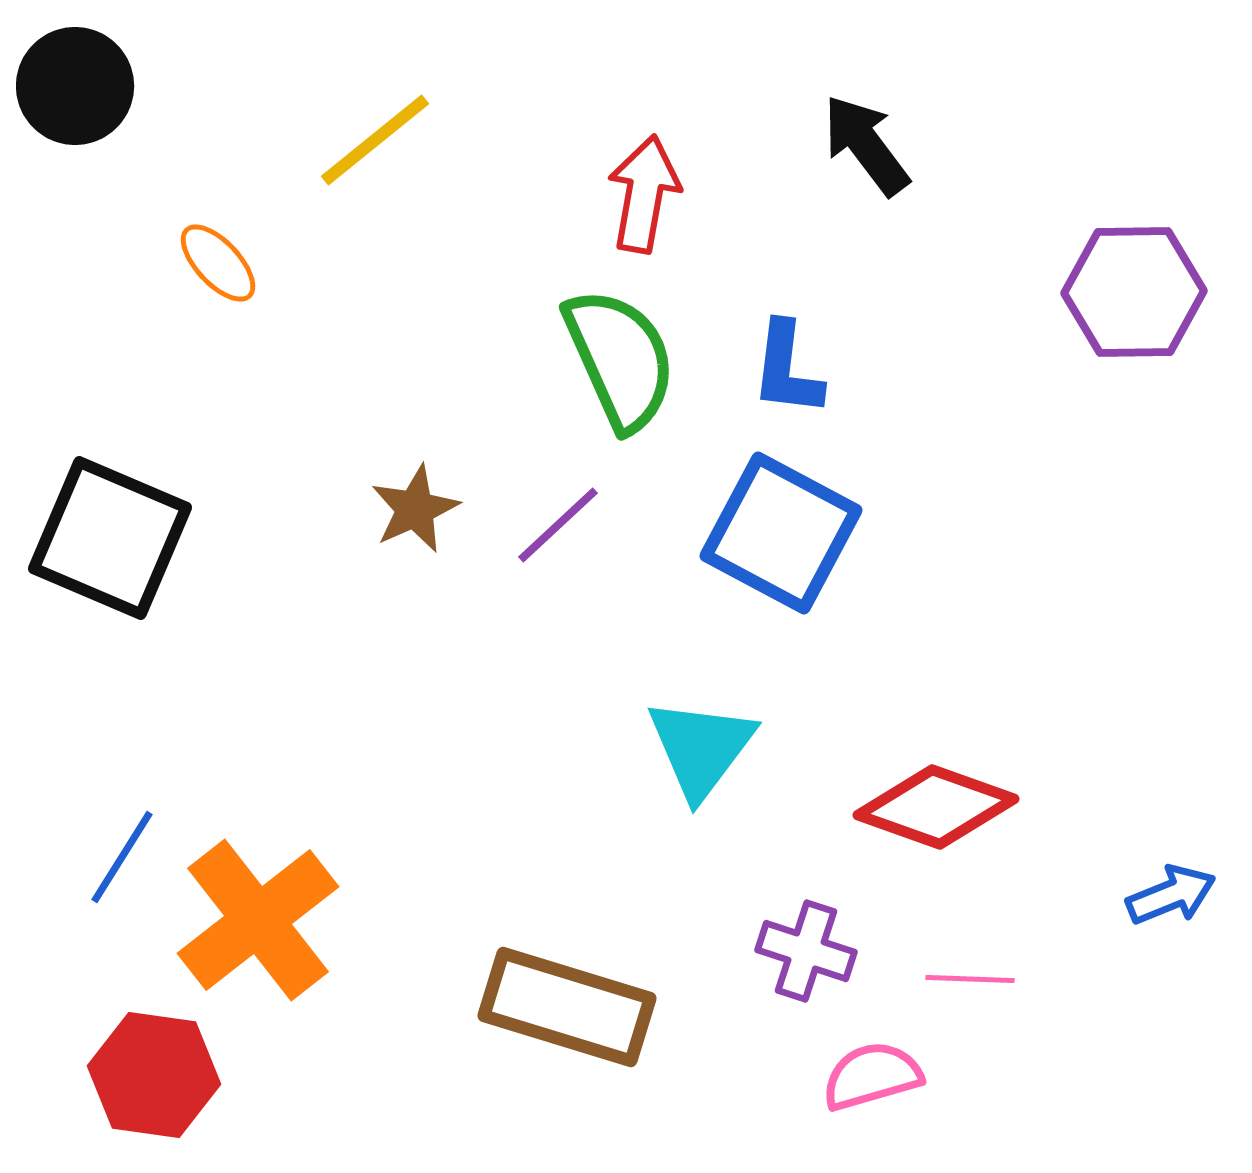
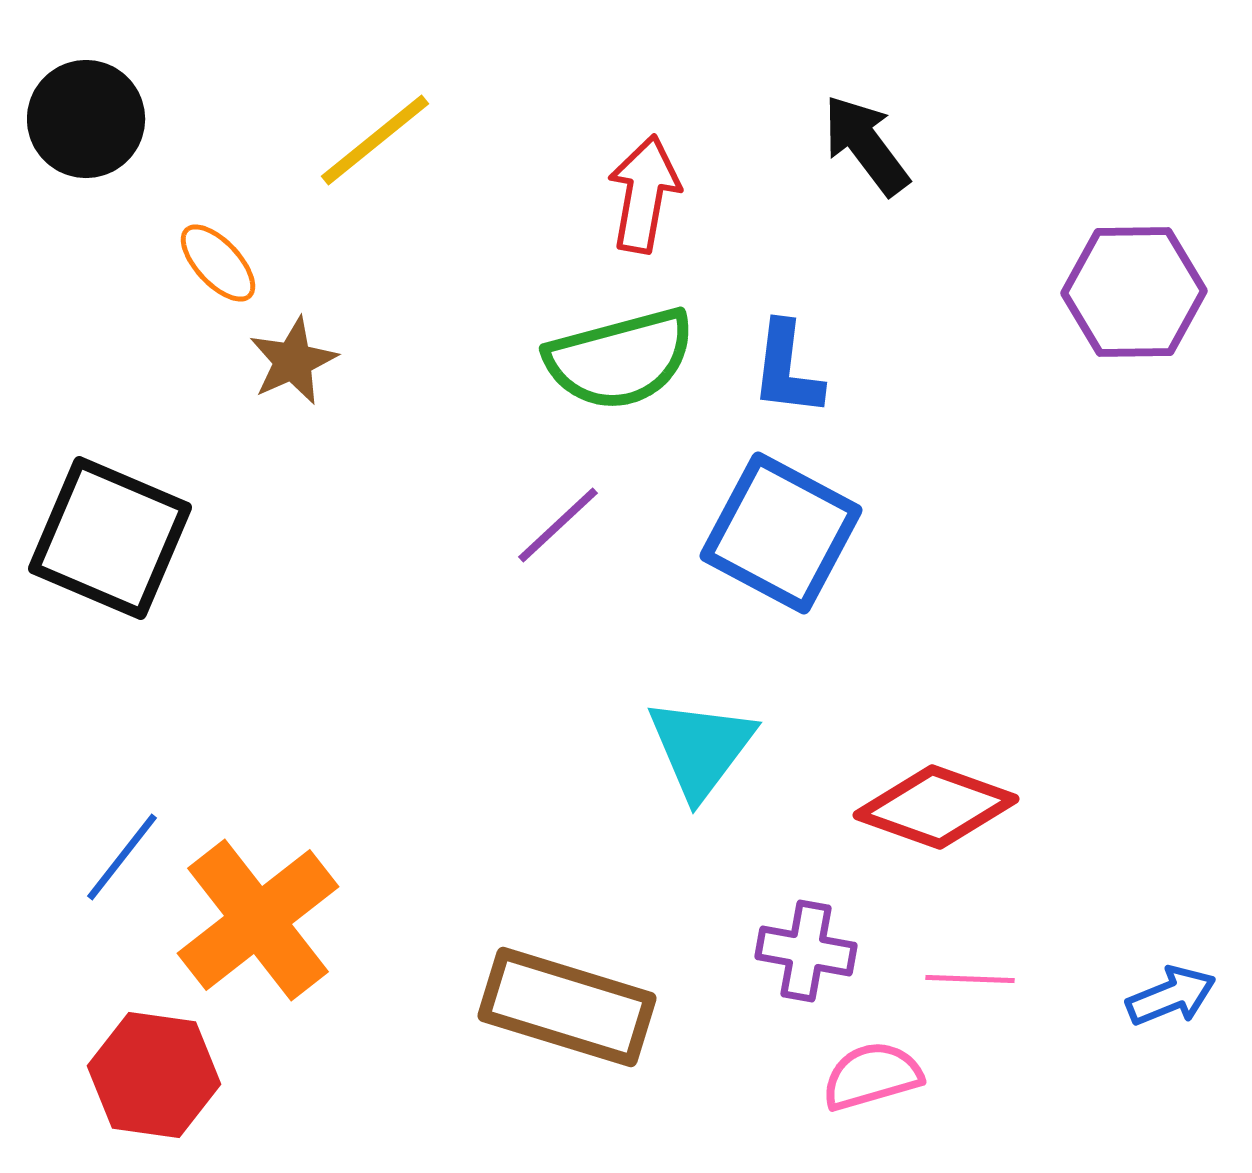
black circle: moved 11 px right, 33 px down
green semicircle: rotated 99 degrees clockwise
brown star: moved 122 px left, 148 px up
blue line: rotated 6 degrees clockwise
blue arrow: moved 101 px down
purple cross: rotated 8 degrees counterclockwise
